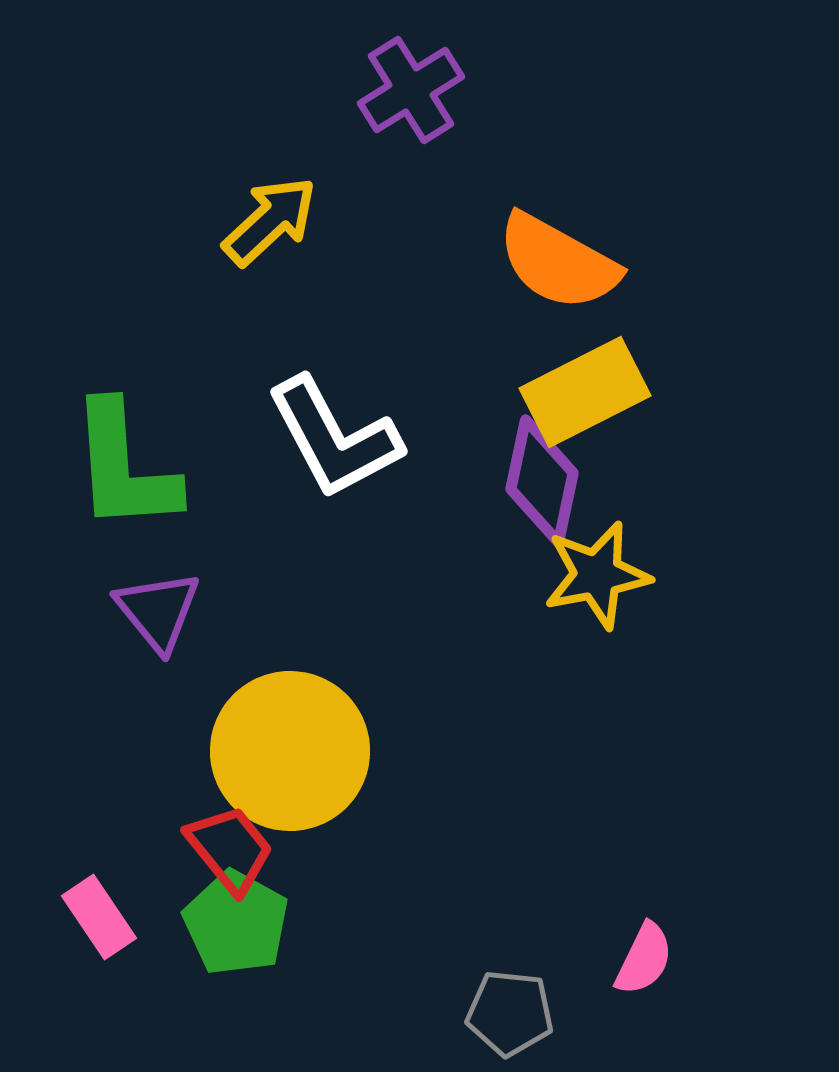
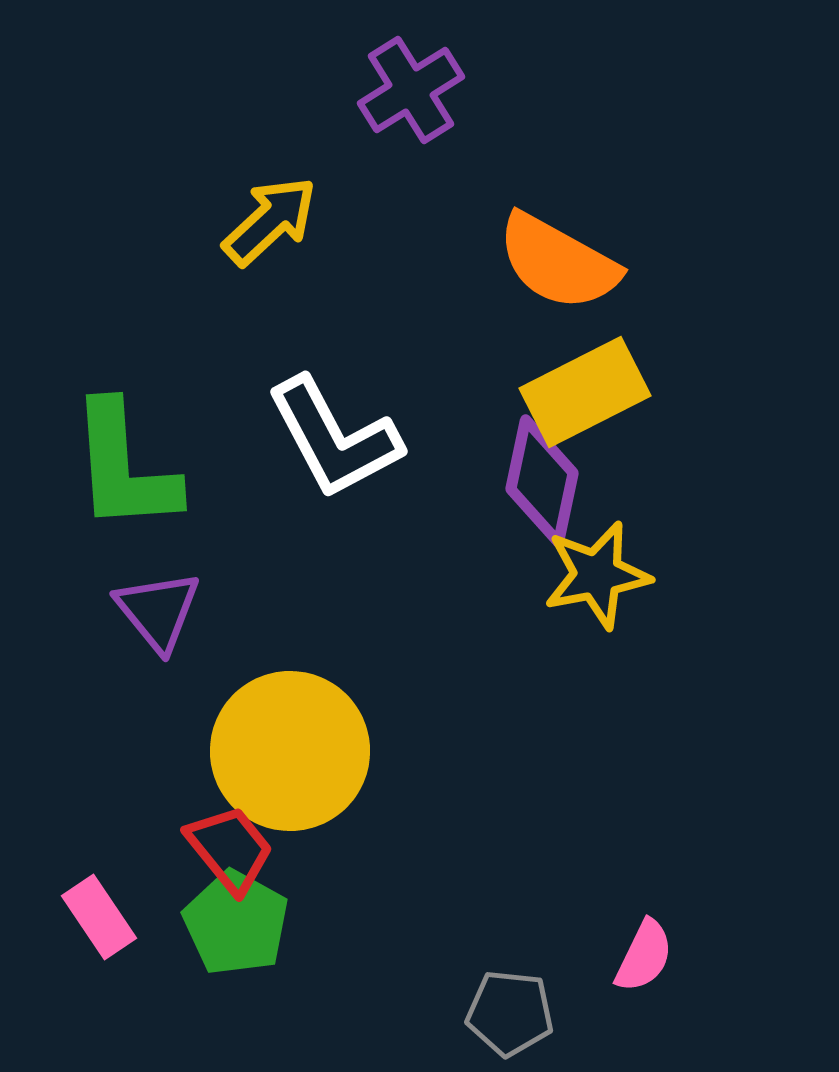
pink semicircle: moved 3 px up
